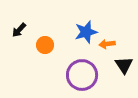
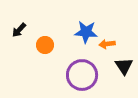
blue star: rotated 20 degrees clockwise
black triangle: moved 1 px down
